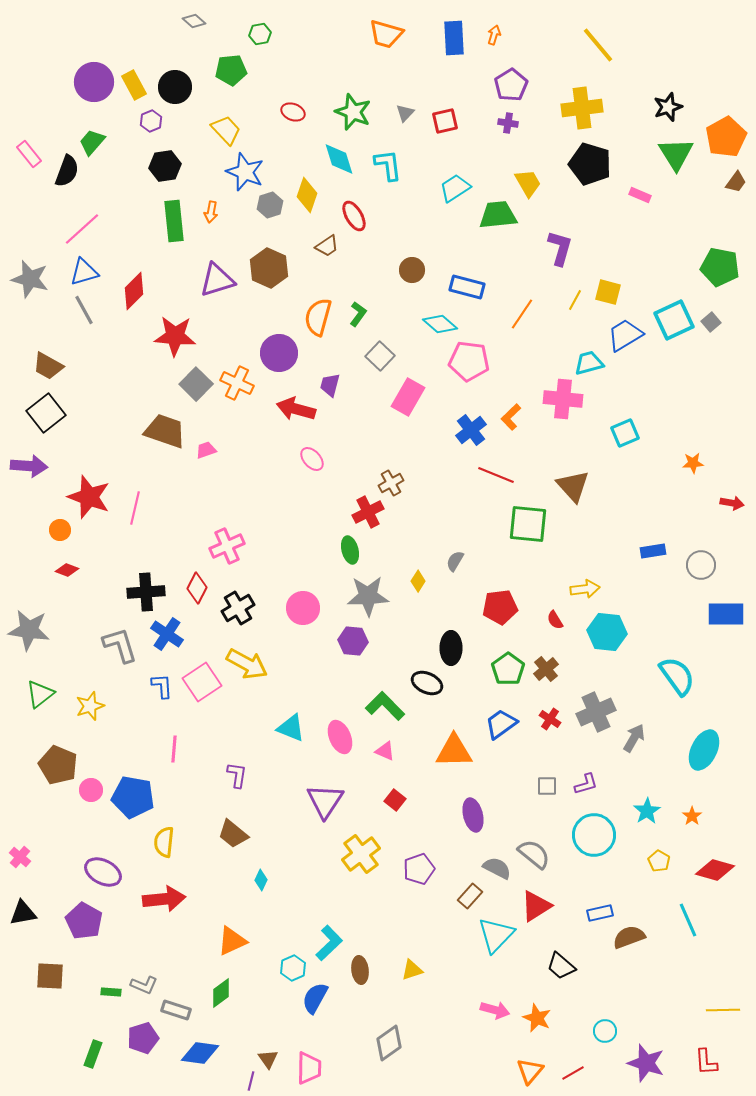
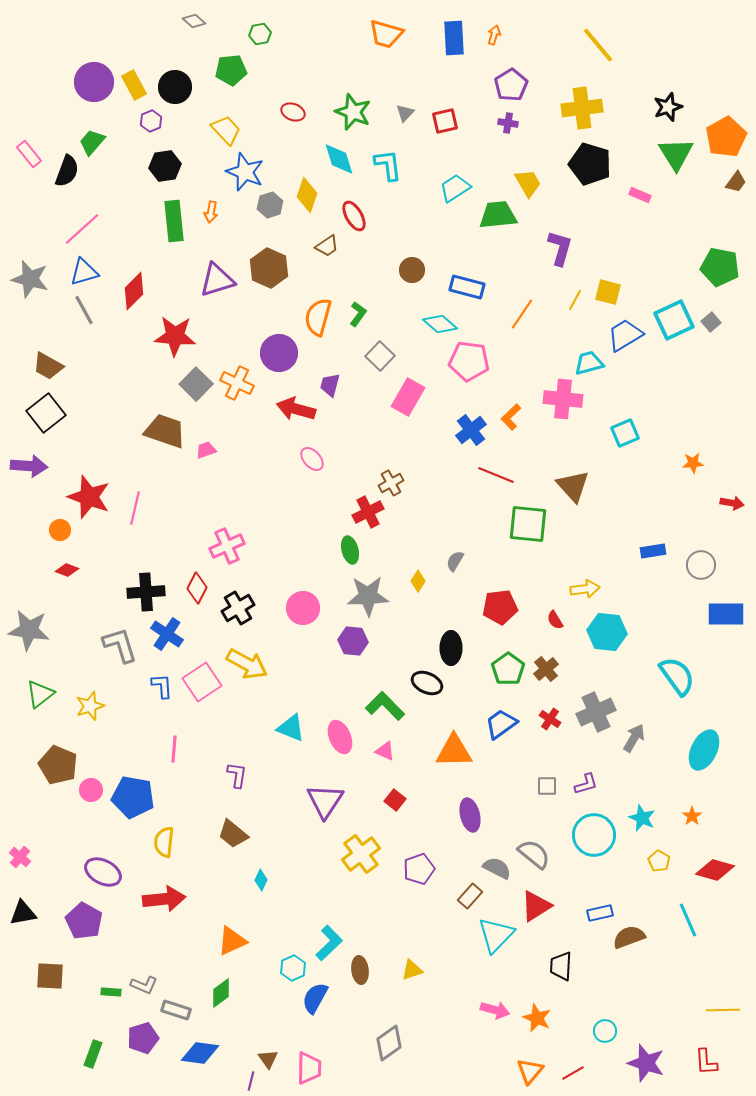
cyan star at (647, 811): moved 5 px left, 7 px down; rotated 16 degrees counterclockwise
purple ellipse at (473, 815): moved 3 px left
black trapezoid at (561, 966): rotated 52 degrees clockwise
